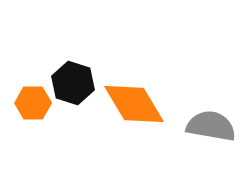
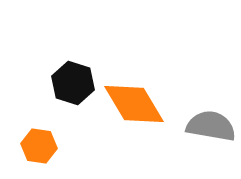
orange hexagon: moved 6 px right, 43 px down; rotated 8 degrees clockwise
